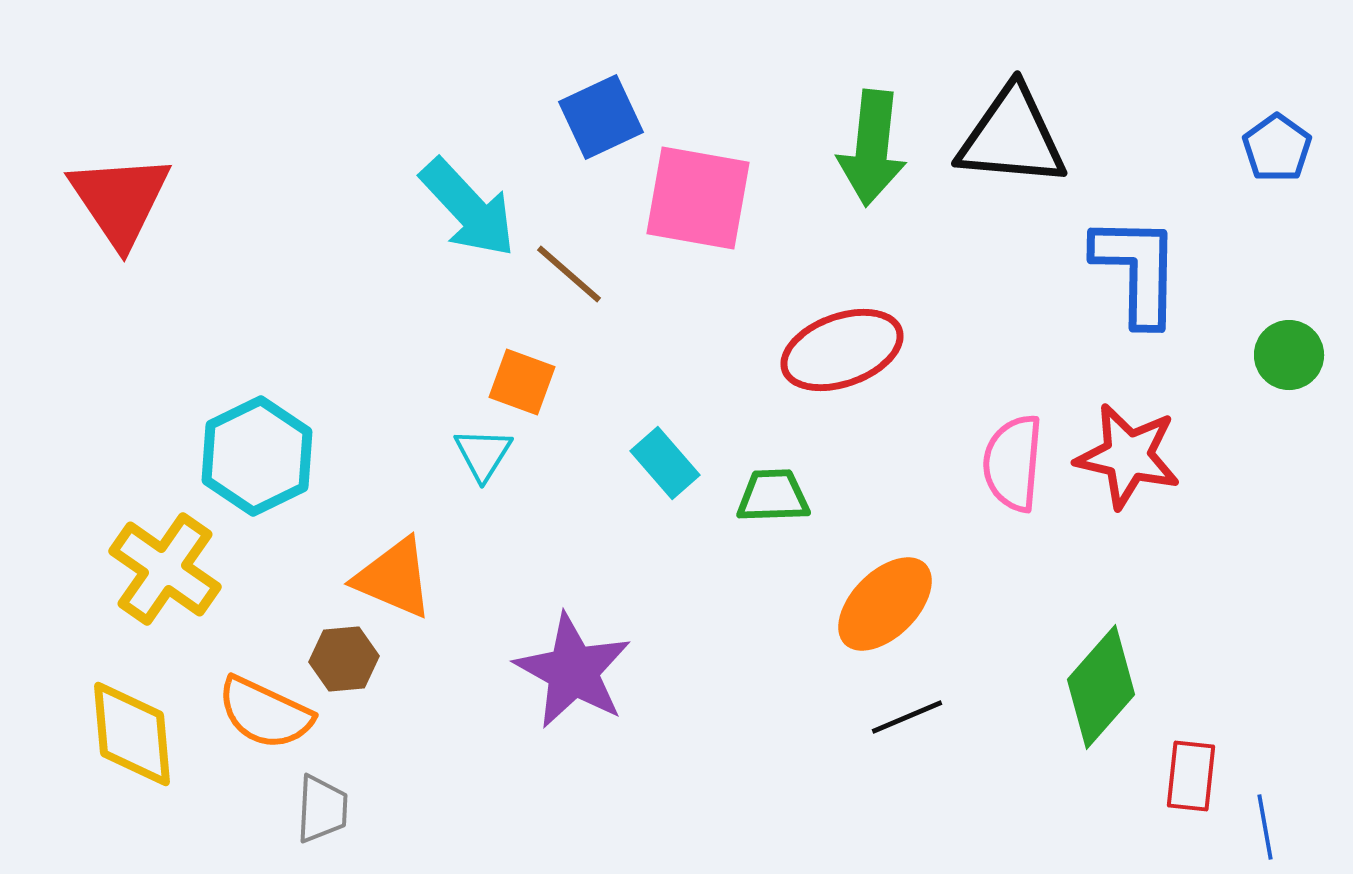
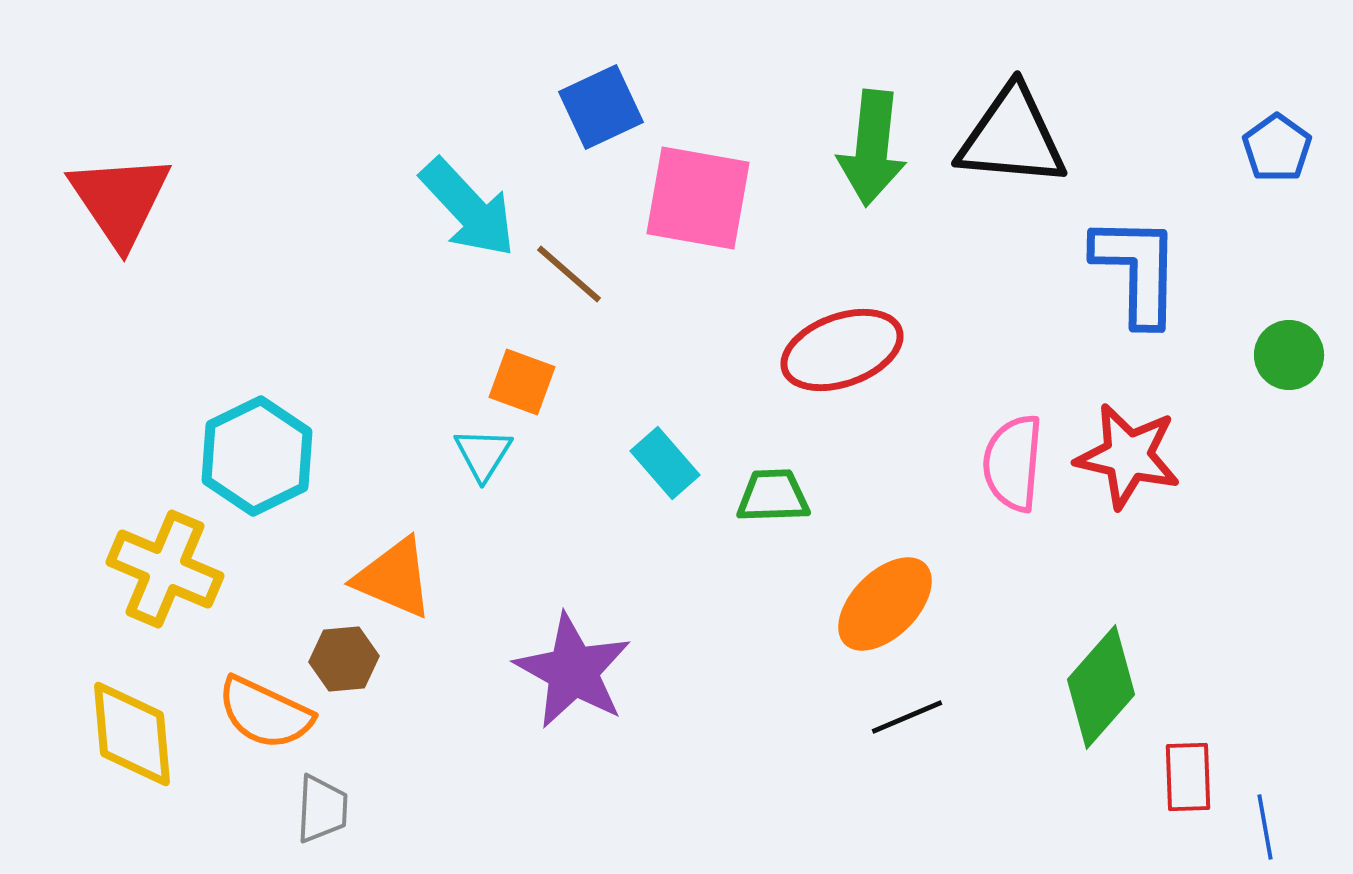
blue square: moved 10 px up
yellow cross: rotated 12 degrees counterclockwise
red rectangle: moved 3 px left, 1 px down; rotated 8 degrees counterclockwise
